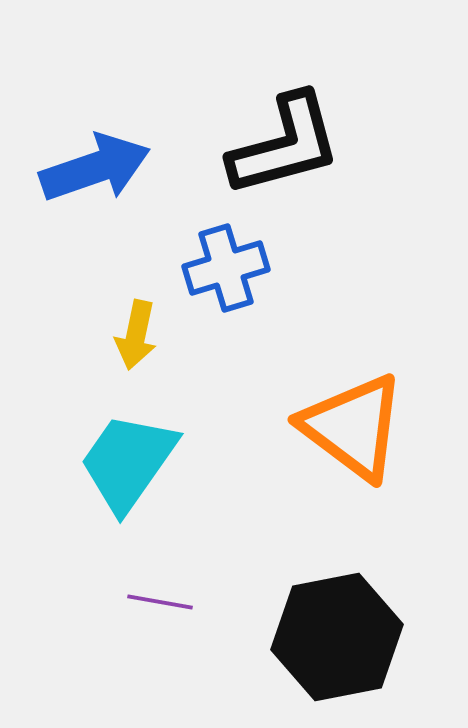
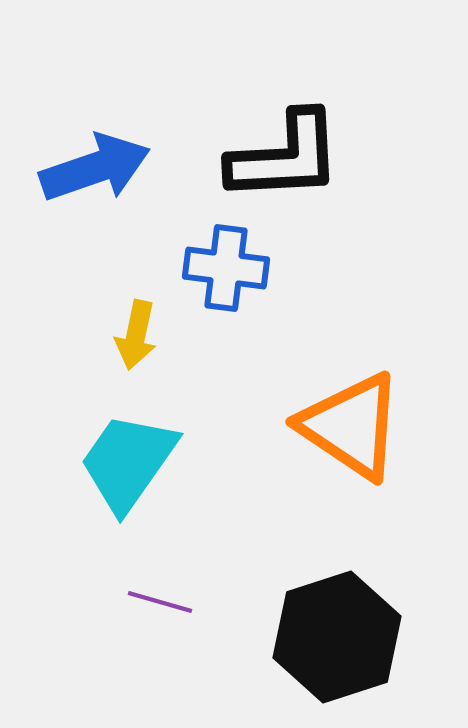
black L-shape: moved 12 px down; rotated 12 degrees clockwise
blue cross: rotated 24 degrees clockwise
orange triangle: moved 2 px left, 1 px up; rotated 3 degrees counterclockwise
purple line: rotated 6 degrees clockwise
black hexagon: rotated 7 degrees counterclockwise
